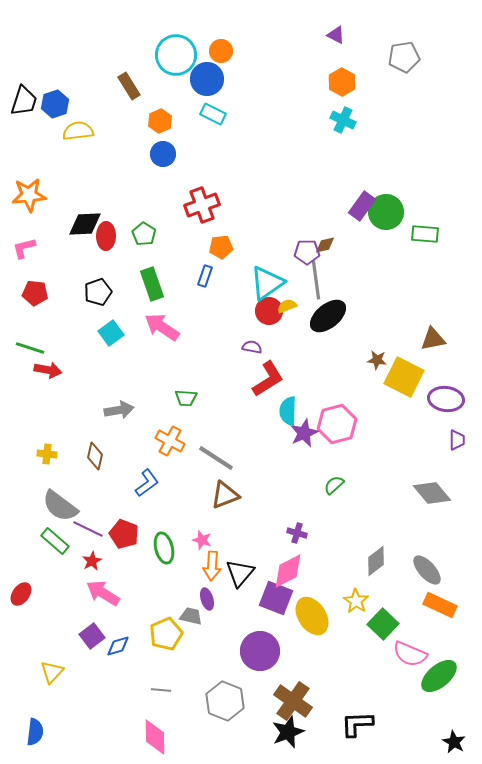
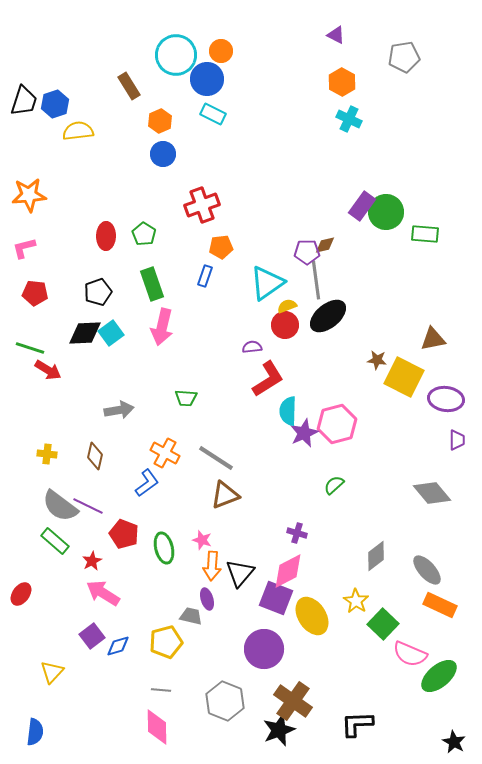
cyan cross at (343, 120): moved 6 px right, 1 px up
black diamond at (85, 224): moved 109 px down
red circle at (269, 311): moved 16 px right, 14 px down
pink arrow at (162, 327): rotated 111 degrees counterclockwise
purple semicircle at (252, 347): rotated 18 degrees counterclockwise
red arrow at (48, 370): rotated 20 degrees clockwise
orange cross at (170, 441): moved 5 px left, 12 px down
purple line at (88, 529): moved 23 px up
gray diamond at (376, 561): moved 5 px up
yellow pentagon at (166, 634): moved 8 px down; rotated 8 degrees clockwise
purple circle at (260, 651): moved 4 px right, 2 px up
black star at (288, 732): moved 9 px left, 2 px up
pink diamond at (155, 737): moved 2 px right, 10 px up
